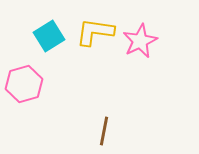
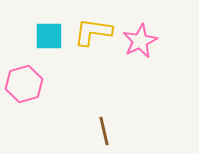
yellow L-shape: moved 2 px left
cyan square: rotated 32 degrees clockwise
brown line: rotated 24 degrees counterclockwise
